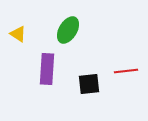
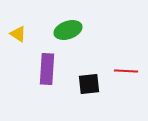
green ellipse: rotated 40 degrees clockwise
red line: rotated 10 degrees clockwise
